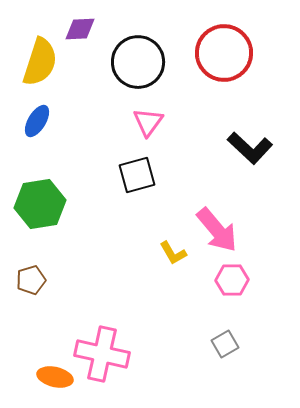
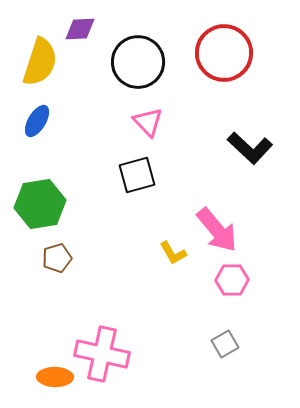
pink triangle: rotated 20 degrees counterclockwise
brown pentagon: moved 26 px right, 22 px up
orange ellipse: rotated 12 degrees counterclockwise
